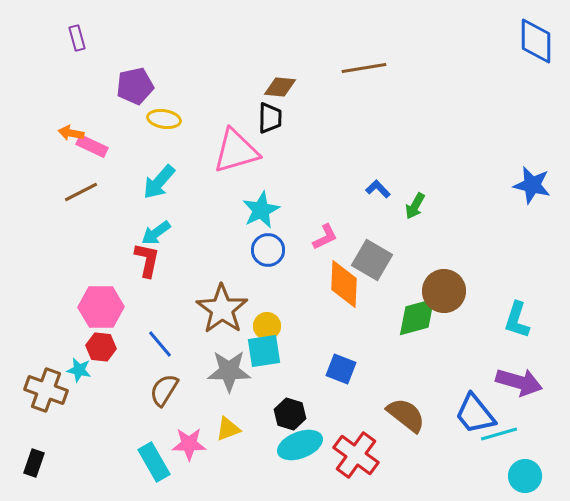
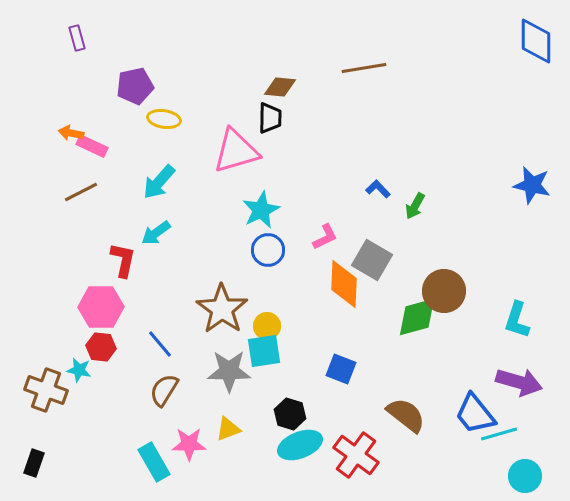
red L-shape at (147, 260): moved 24 px left
